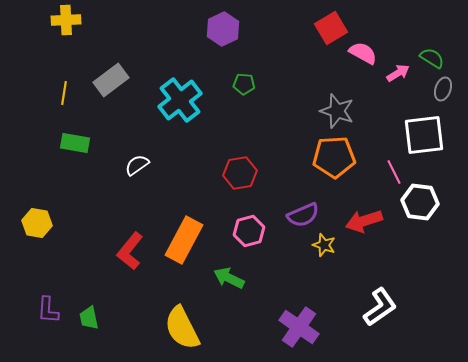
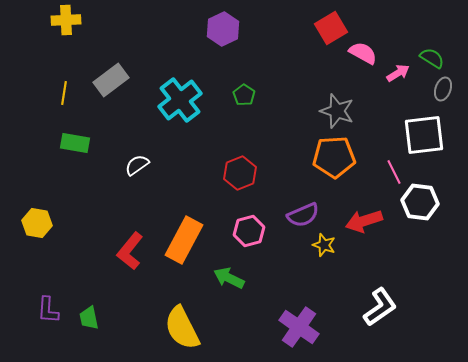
green pentagon: moved 11 px down; rotated 30 degrees clockwise
red hexagon: rotated 12 degrees counterclockwise
